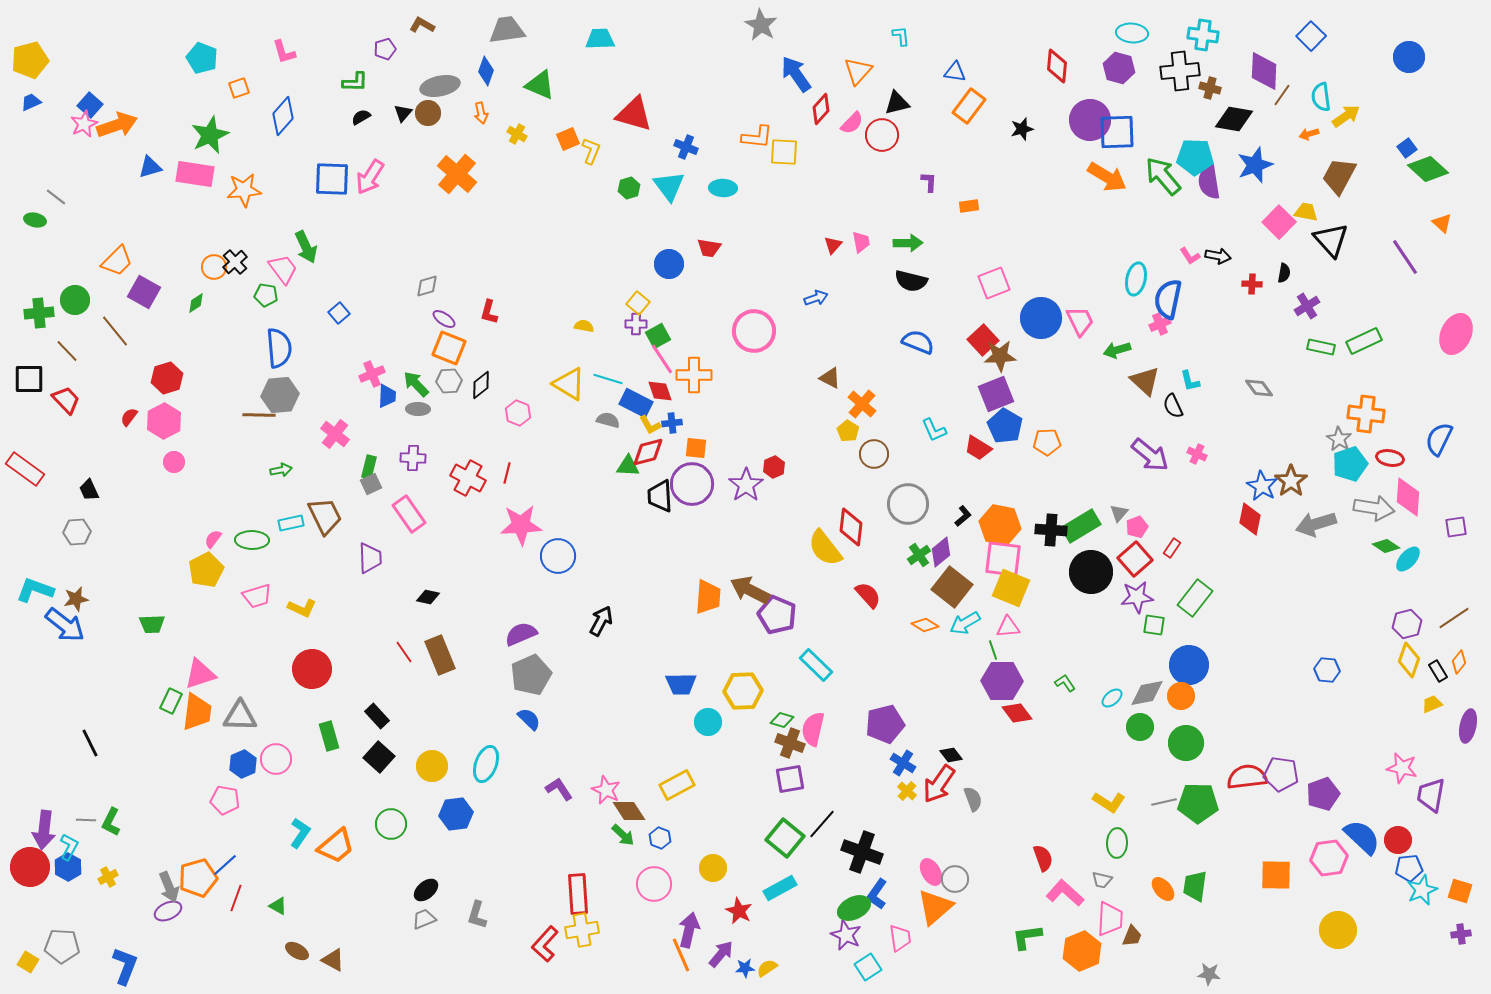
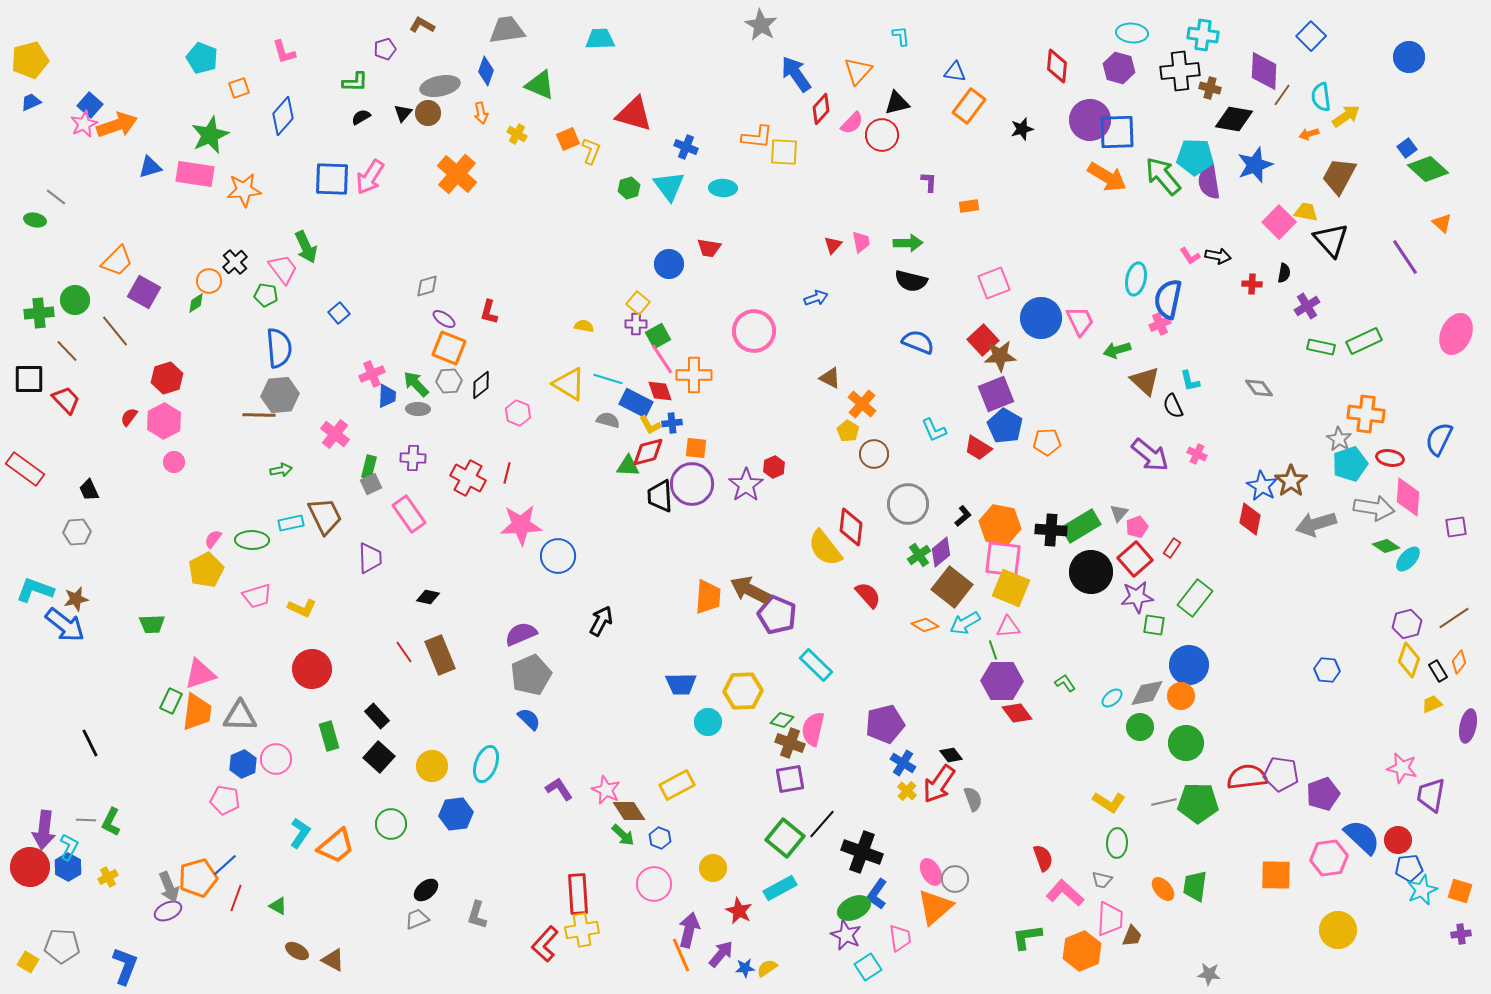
orange circle at (214, 267): moved 5 px left, 14 px down
gray trapezoid at (424, 919): moved 7 px left
